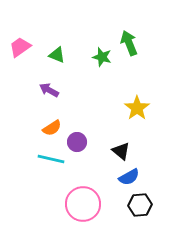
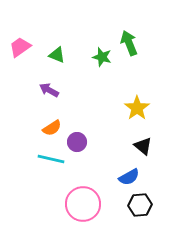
black triangle: moved 22 px right, 5 px up
